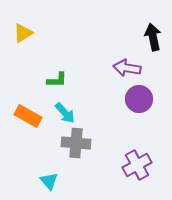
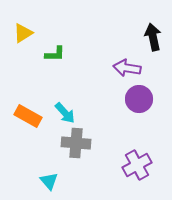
green L-shape: moved 2 px left, 26 px up
